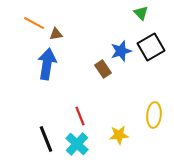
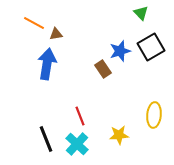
blue star: moved 1 px left
